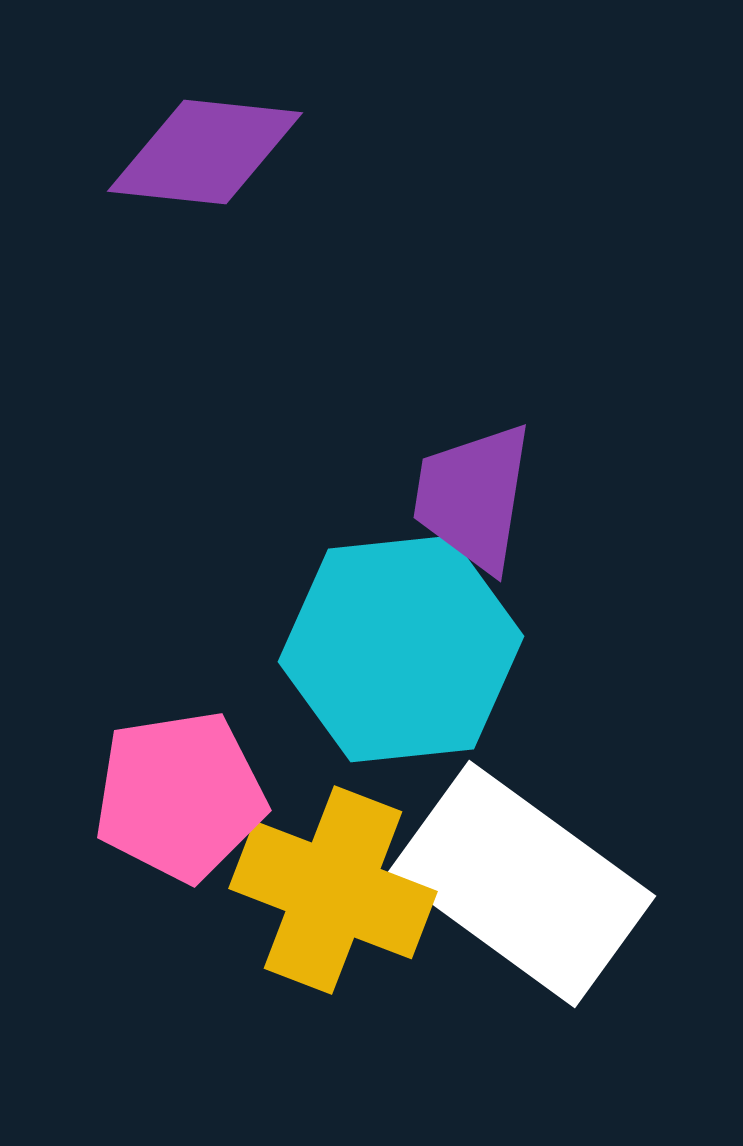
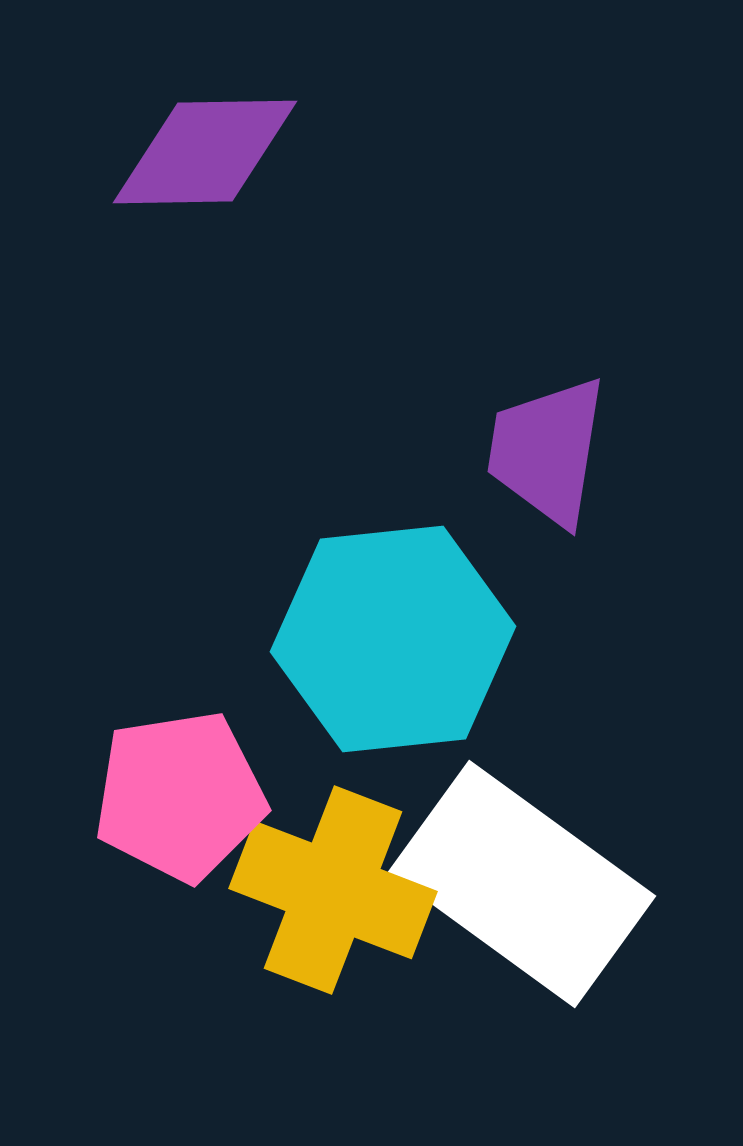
purple diamond: rotated 7 degrees counterclockwise
purple trapezoid: moved 74 px right, 46 px up
cyan hexagon: moved 8 px left, 10 px up
